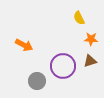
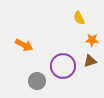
orange star: moved 1 px right, 1 px down
